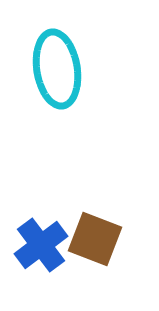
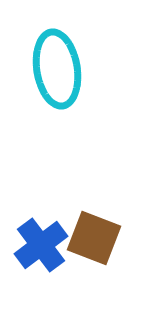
brown square: moved 1 px left, 1 px up
